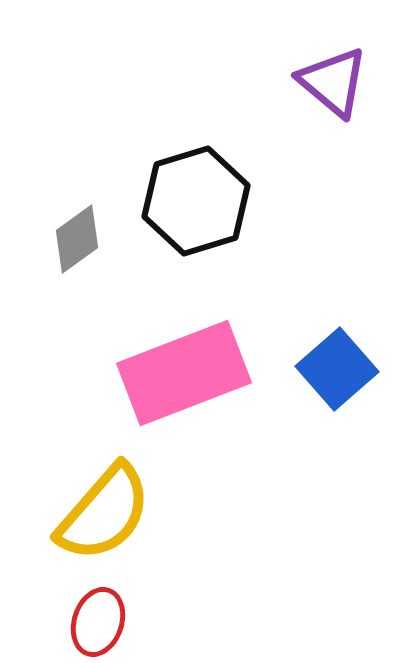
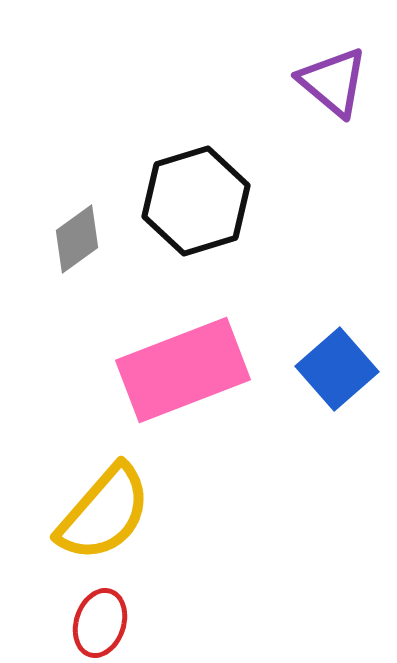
pink rectangle: moved 1 px left, 3 px up
red ellipse: moved 2 px right, 1 px down
